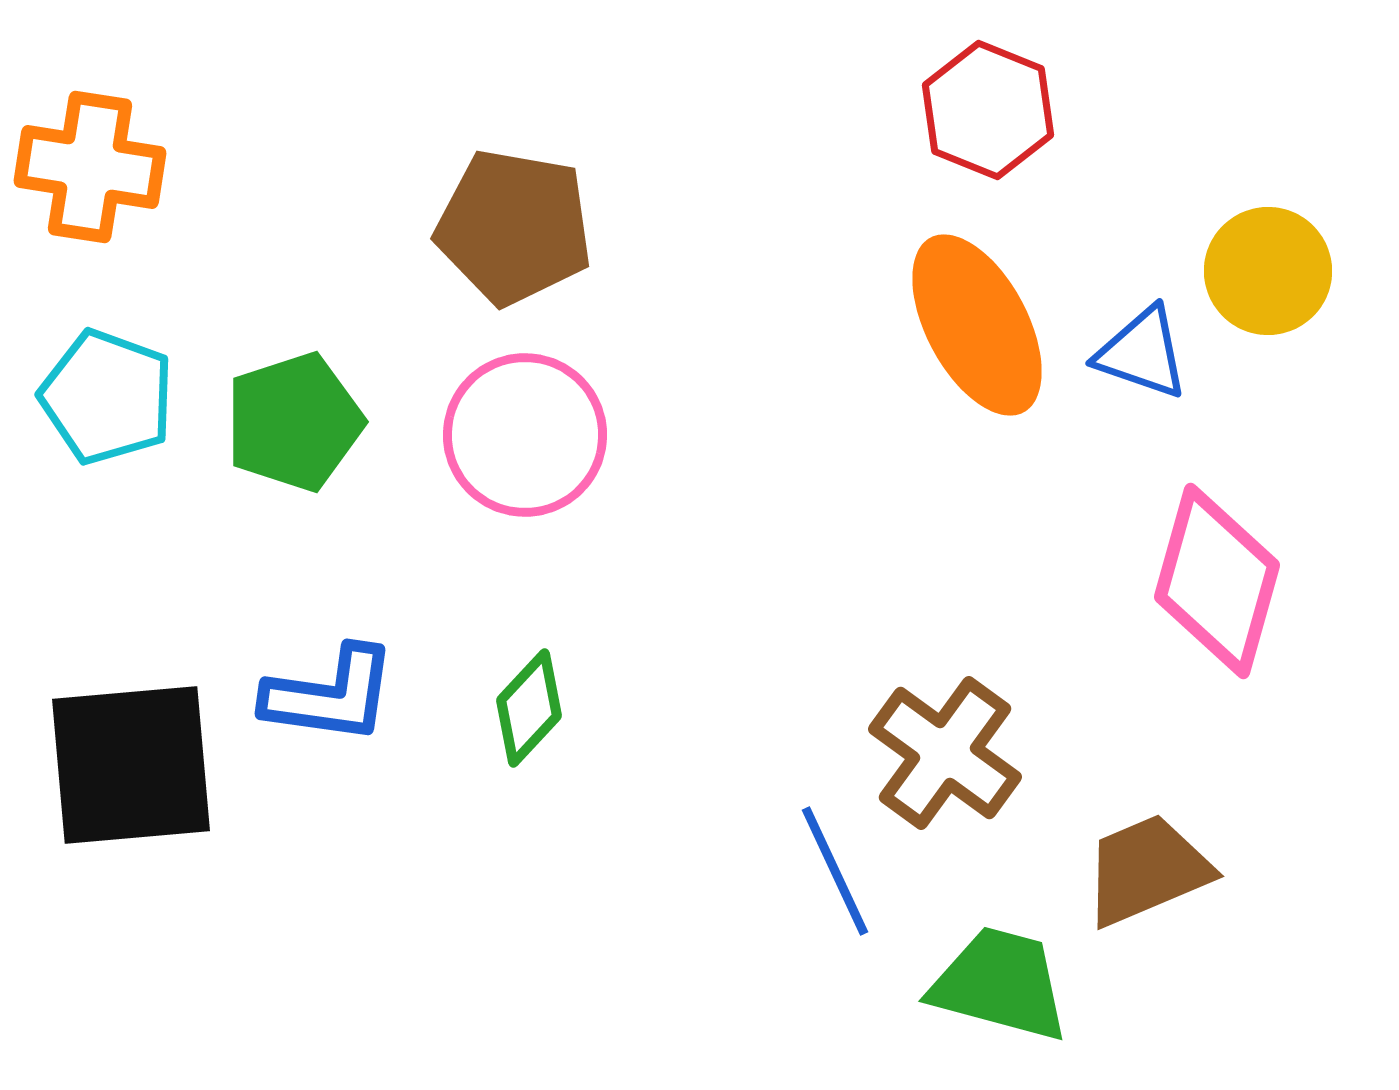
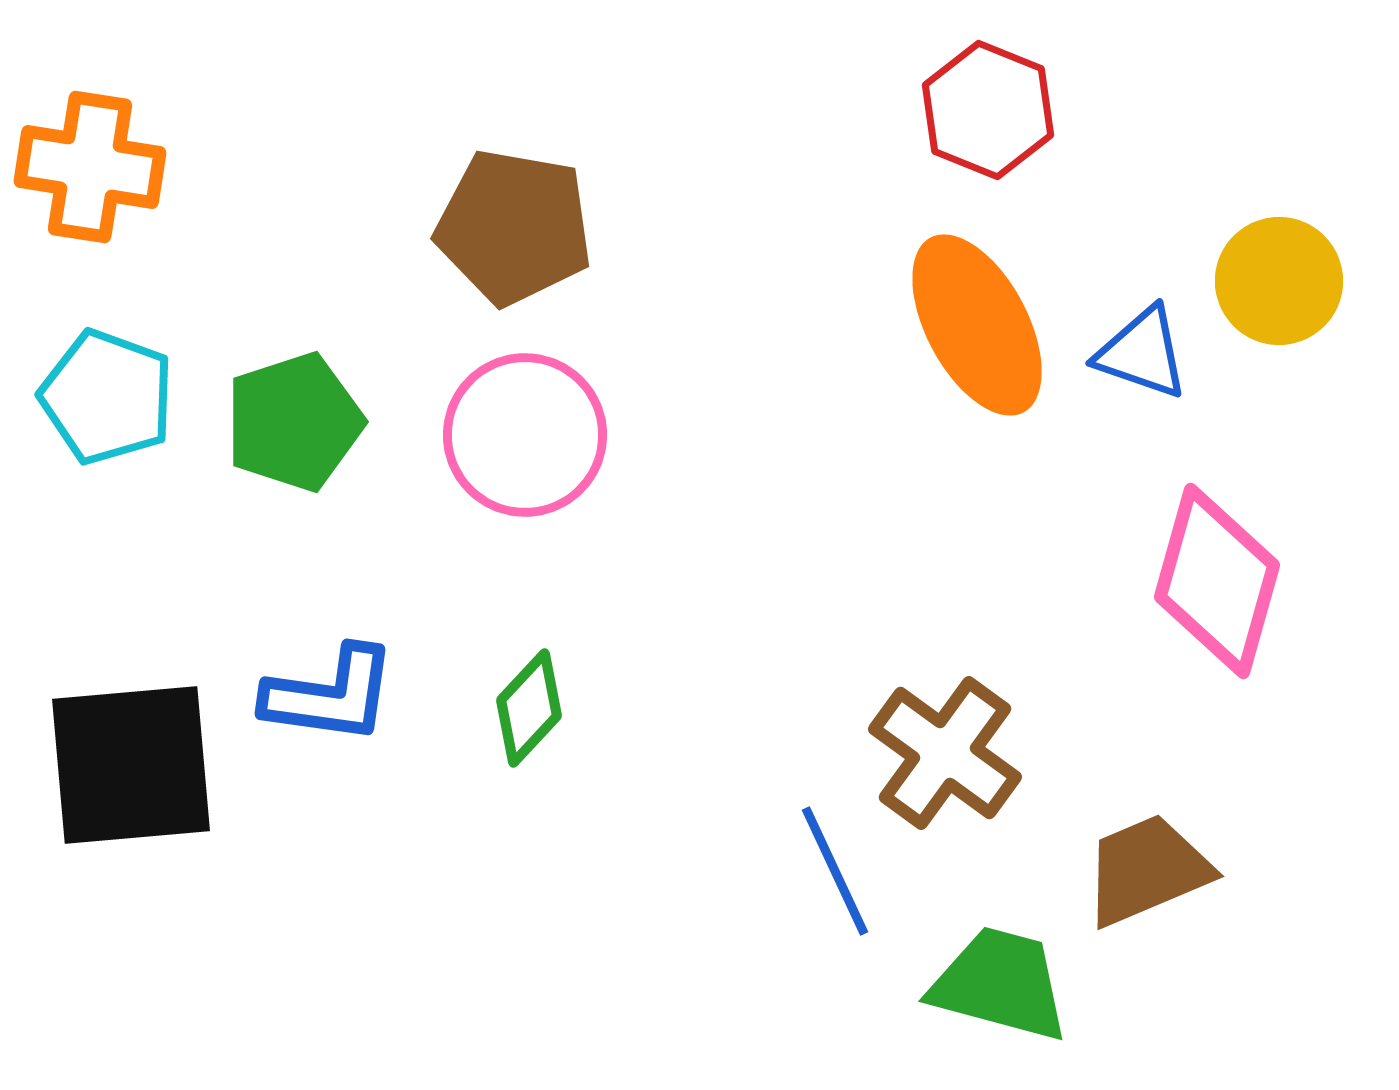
yellow circle: moved 11 px right, 10 px down
